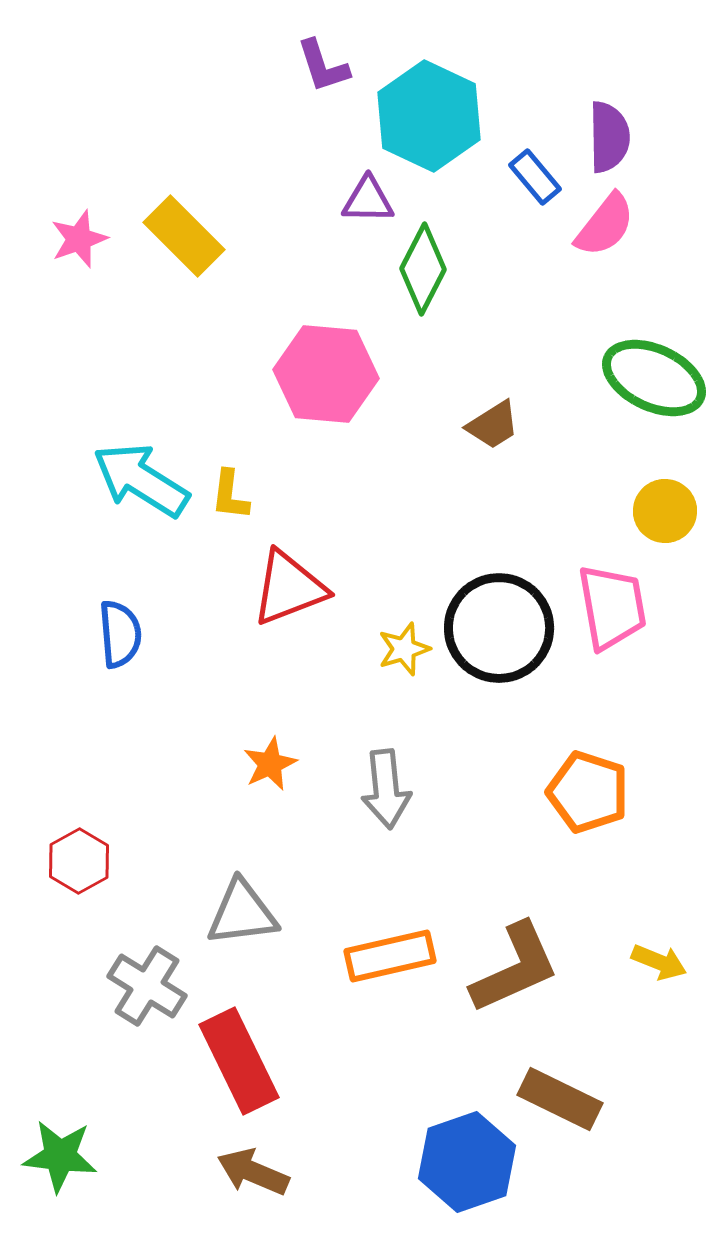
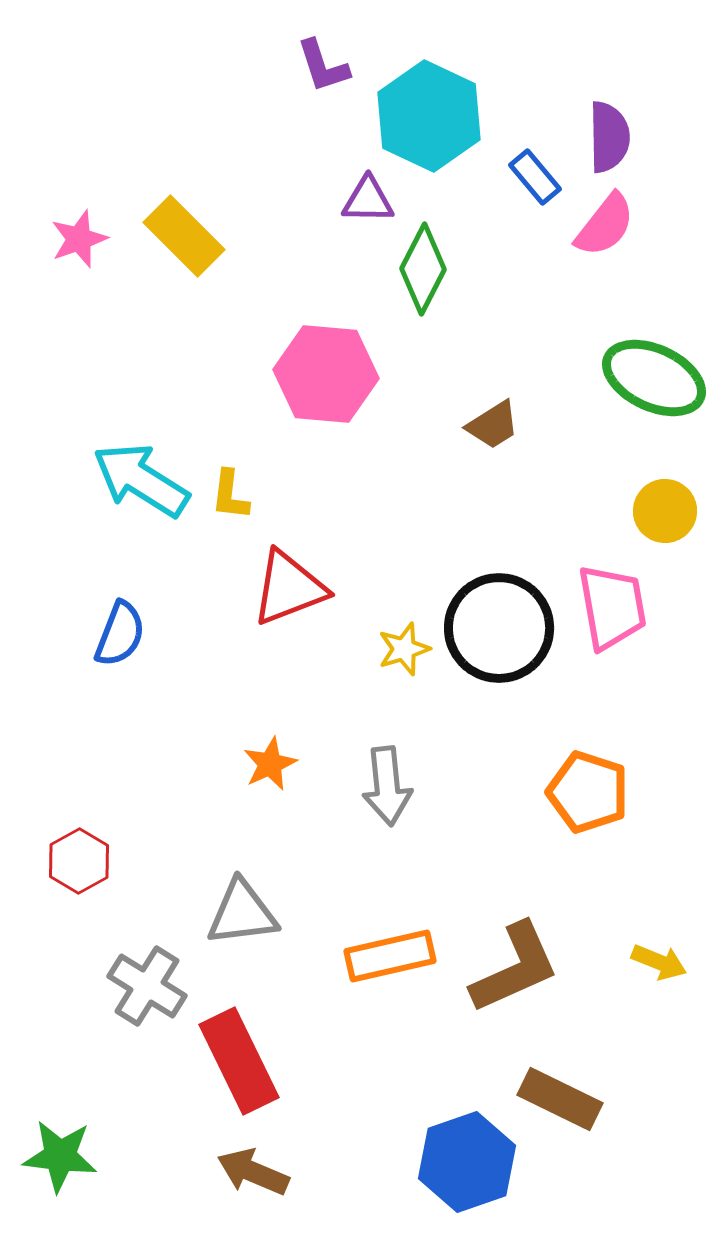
blue semicircle: rotated 26 degrees clockwise
gray arrow: moved 1 px right, 3 px up
